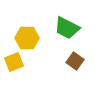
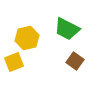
green trapezoid: moved 1 px down
yellow hexagon: rotated 15 degrees counterclockwise
